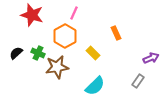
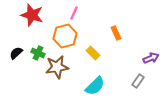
orange hexagon: rotated 15 degrees clockwise
